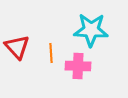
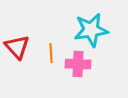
cyan star: rotated 12 degrees counterclockwise
pink cross: moved 2 px up
